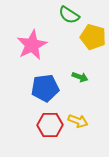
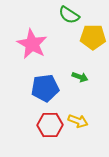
yellow pentagon: rotated 15 degrees counterclockwise
pink star: moved 1 px up; rotated 16 degrees counterclockwise
